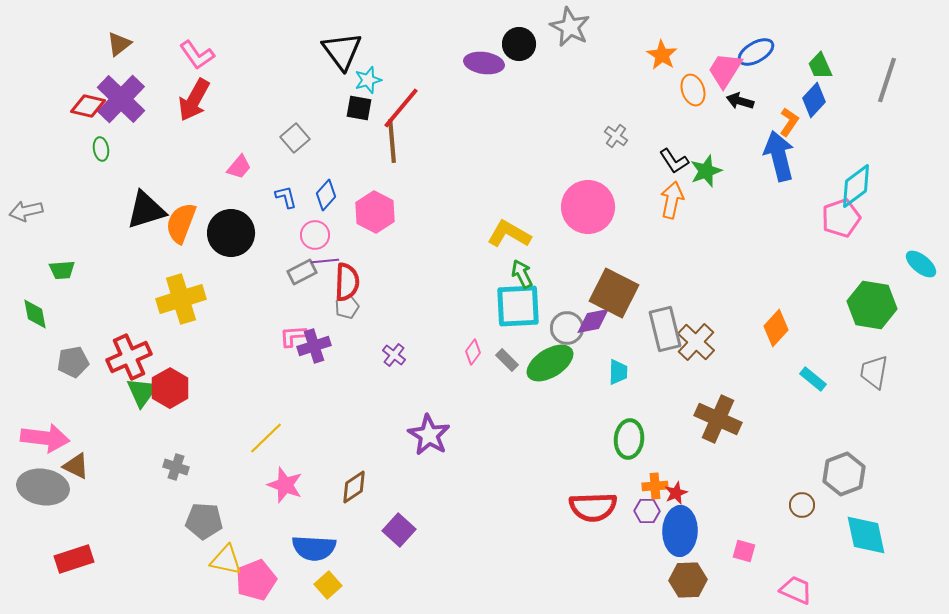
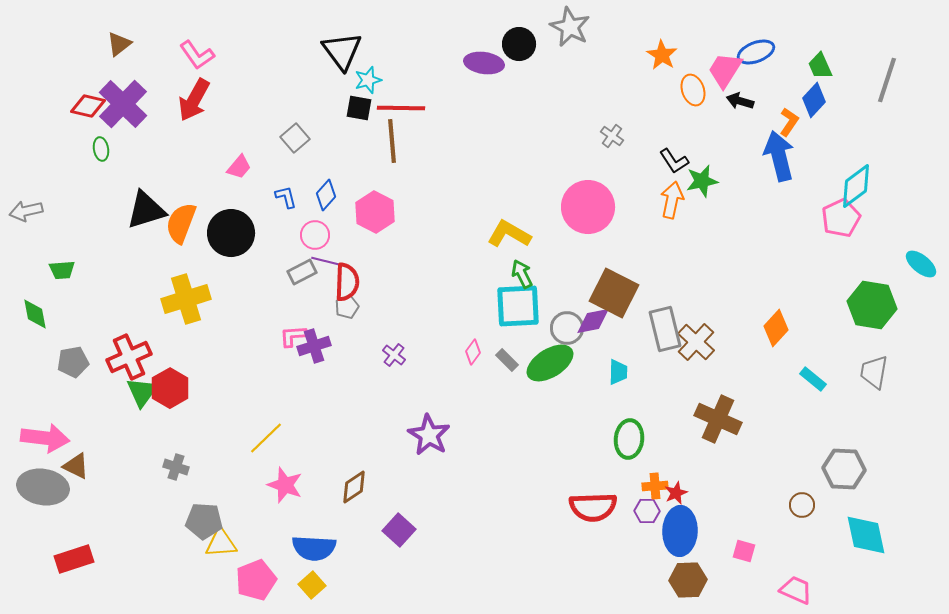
blue ellipse at (756, 52): rotated 9 degrees clockwise
purple cross at (121, 99): moved 2 px right, 5 px down
red line at (401, 108): rotated 51 degrees clockwise
gray cross at (616, 136): moved 4 px left
green star at (706, 171): moved 4 px left, 10 px down; rotated 8 degrees clockwise
pink pentagon at (841, 218): rotated 6 degrees counterclockwise
purple line at (325, 261): rotated 20 degrees clockwise
yellow cross at (181, 299): moved 5 px right
gray hexagon at (844, 474): moved 5 px up; rotated 24 degrees clockwise
yellow triangle at (226, 560): moved 5 px left, 17 px up; rotated 16 degrees counterclockwise
yellow square at (328, 585): moved 16 px left
